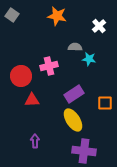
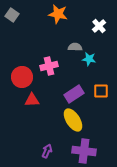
orange star: moved 1 px right, 2 px up
red circle: moved 1 px right, 1 px down
orange square: moved 4 px left, 12 px up
purple arrow: moved 12 px right, 10 px down; rotated 24 degrees clockwise
